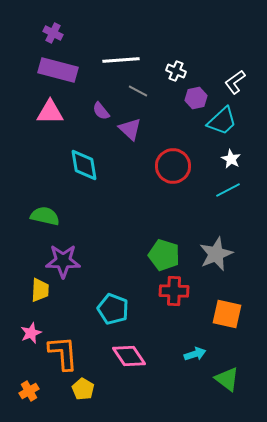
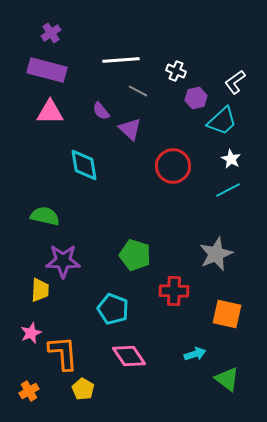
purple cross: moved 2 px left; rotated 30 degrees clockwise
purple rectangle: moved 11 px left
green pentagon: moved 29 px left
